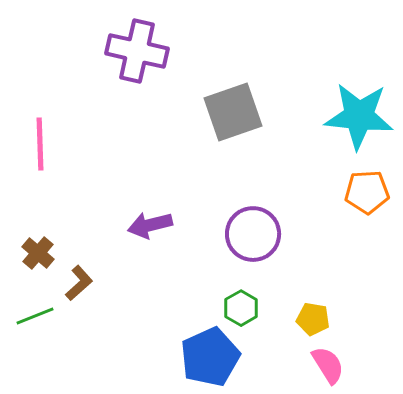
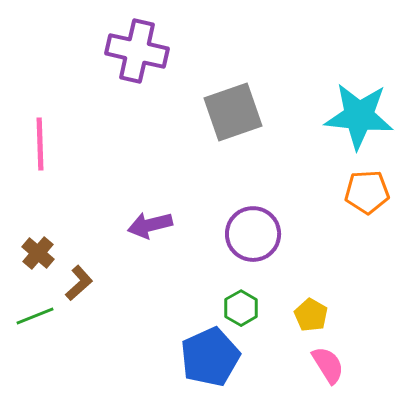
yellow pentagon: moved 2 px left, 4 px up; rotated 20 degrees clockwise
